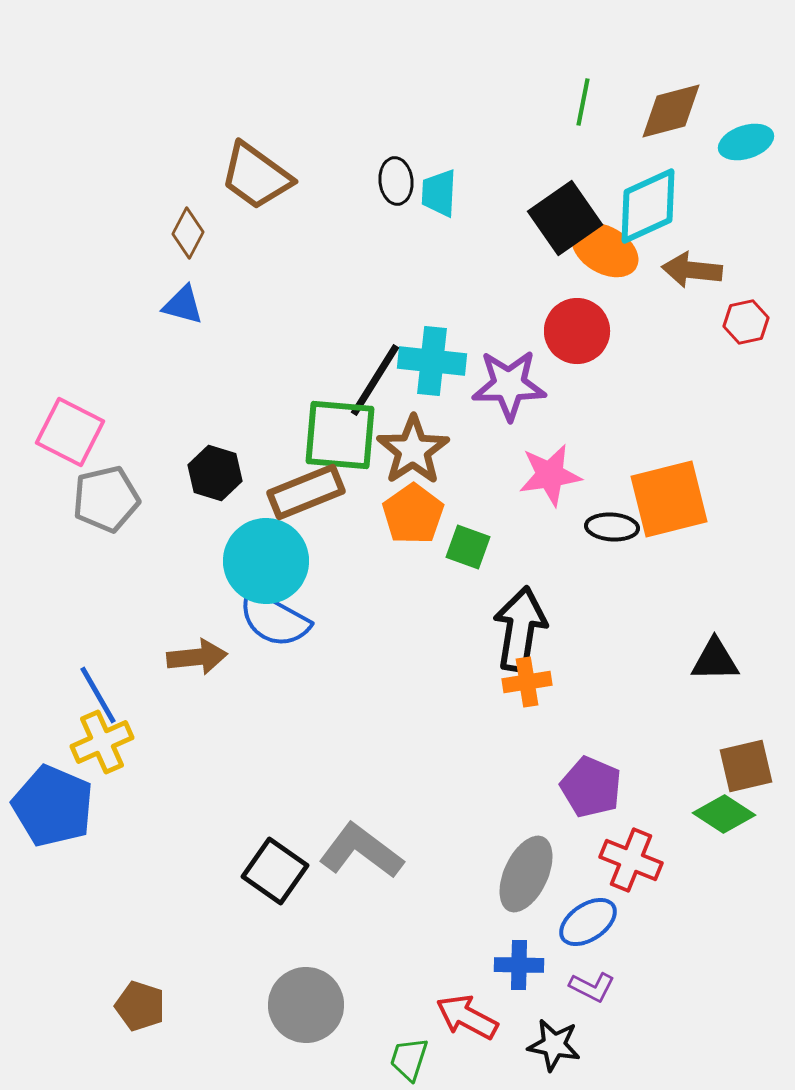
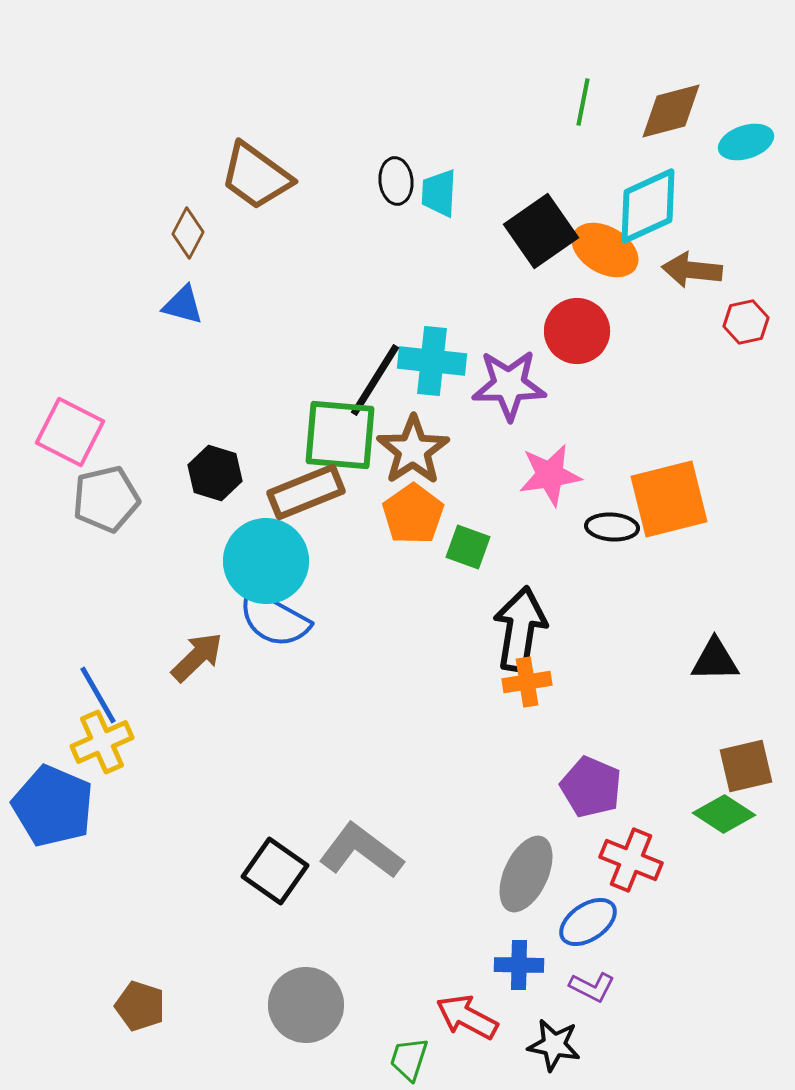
black square at (565, 218): moved 24 px left, 13 px down
brown arrow at (197, 657): rotated 38 degrees counterclockwise
